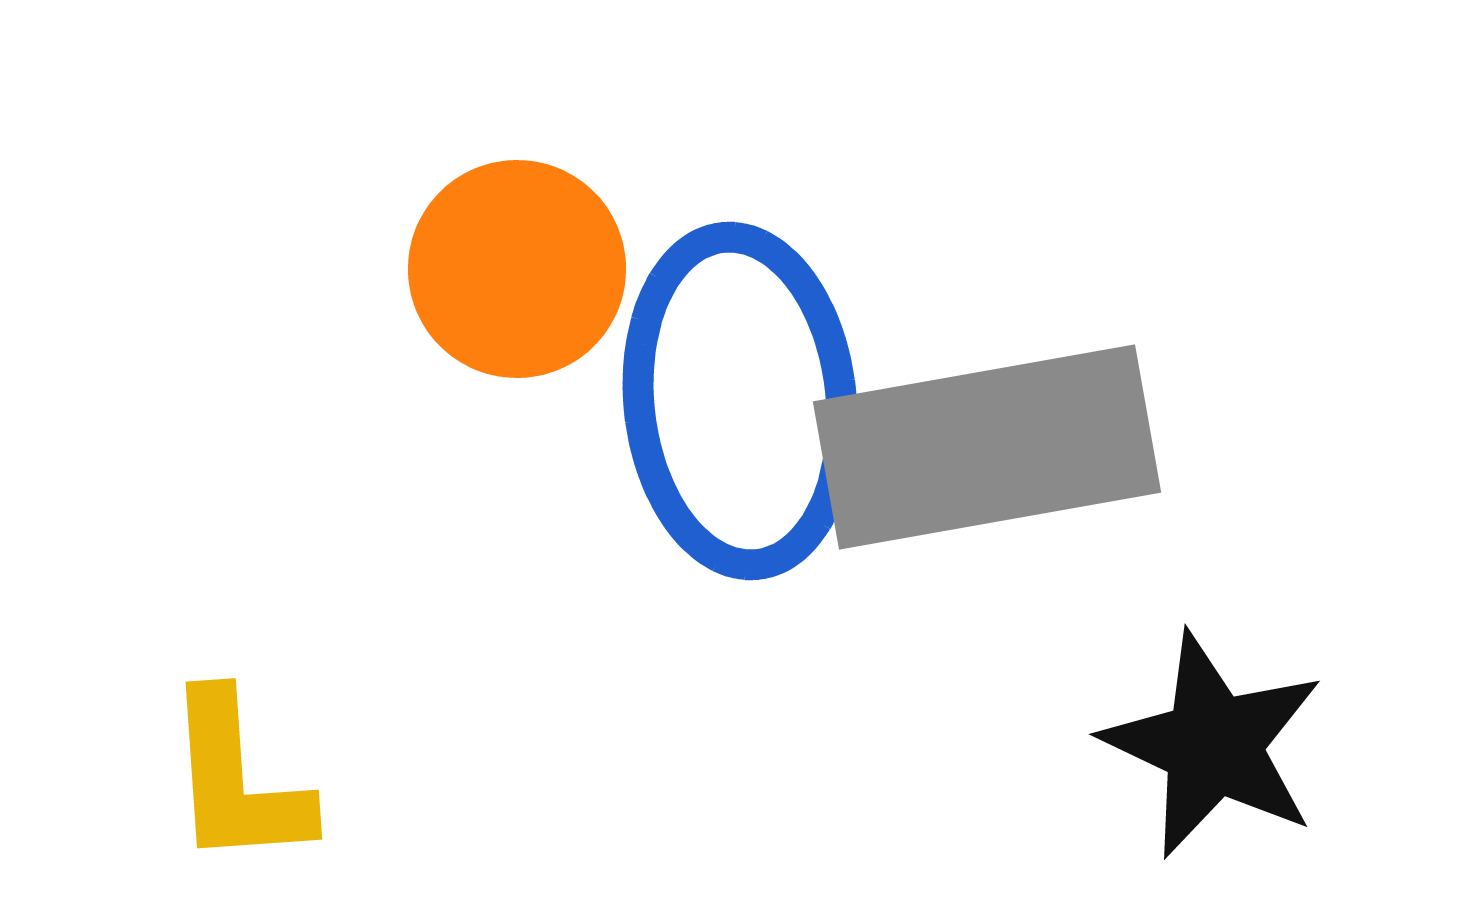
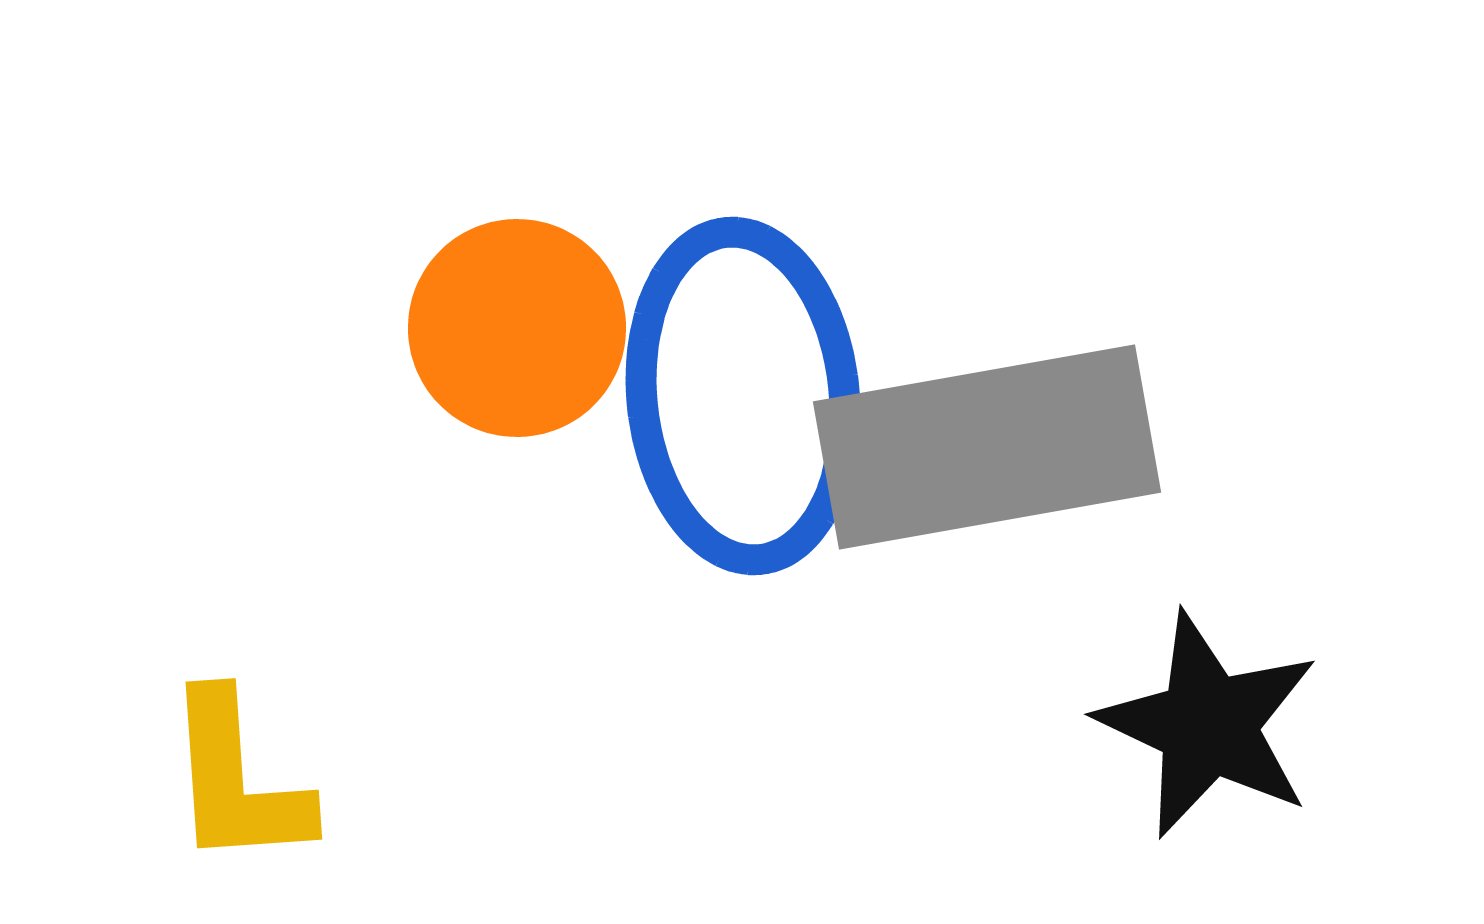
orange circle: moved 59 px down
blue ellipse: moved 3 px right, 5 px up
black star: moved 5 px left, 20 px up
